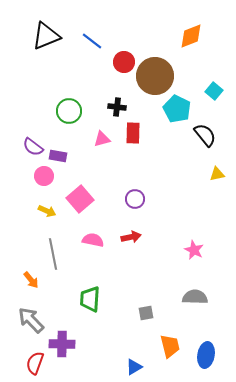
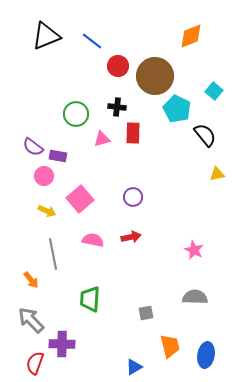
red circle: moved 6 px left, 4 px down
green circle: moved 7 px right, 3 px down
purple circle: moved 2 px left, 2 px up
